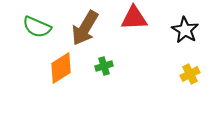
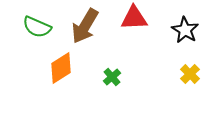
brown arrow: moved 2 px up
green cross: moved 8 px right, 11 px down; rotated 24 degrees counterclockwise
yellow cross: rotated 18 degrees counterclockwise
